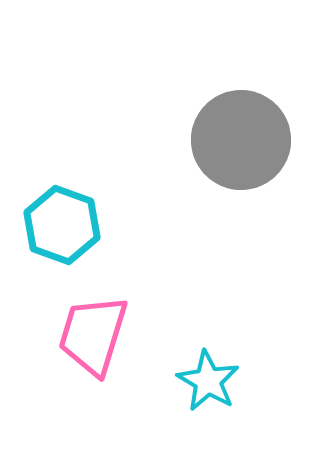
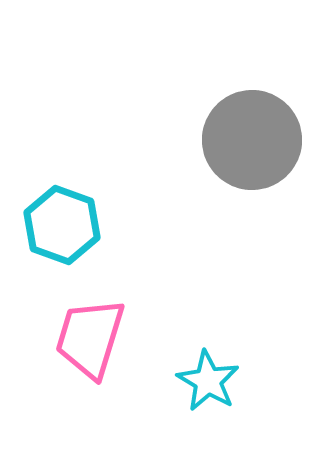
gray circle: moved 11 px right
pink trapezoid: moved 3 px left, 3 px down
